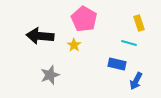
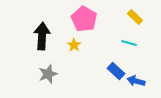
yellow rectangle: moved 4 px left, 6 px up; rotated 28 degrees counterclockwise
black arrow: moved 2 px right; rotated 88 degrees clockwise
blue rectangle: moved 1 px left, 7 px down; rotated 30 degrees clockwise
gray star: moved 2 px left, 1 px up
blue arrow: rotated 78 degrees clockwise
